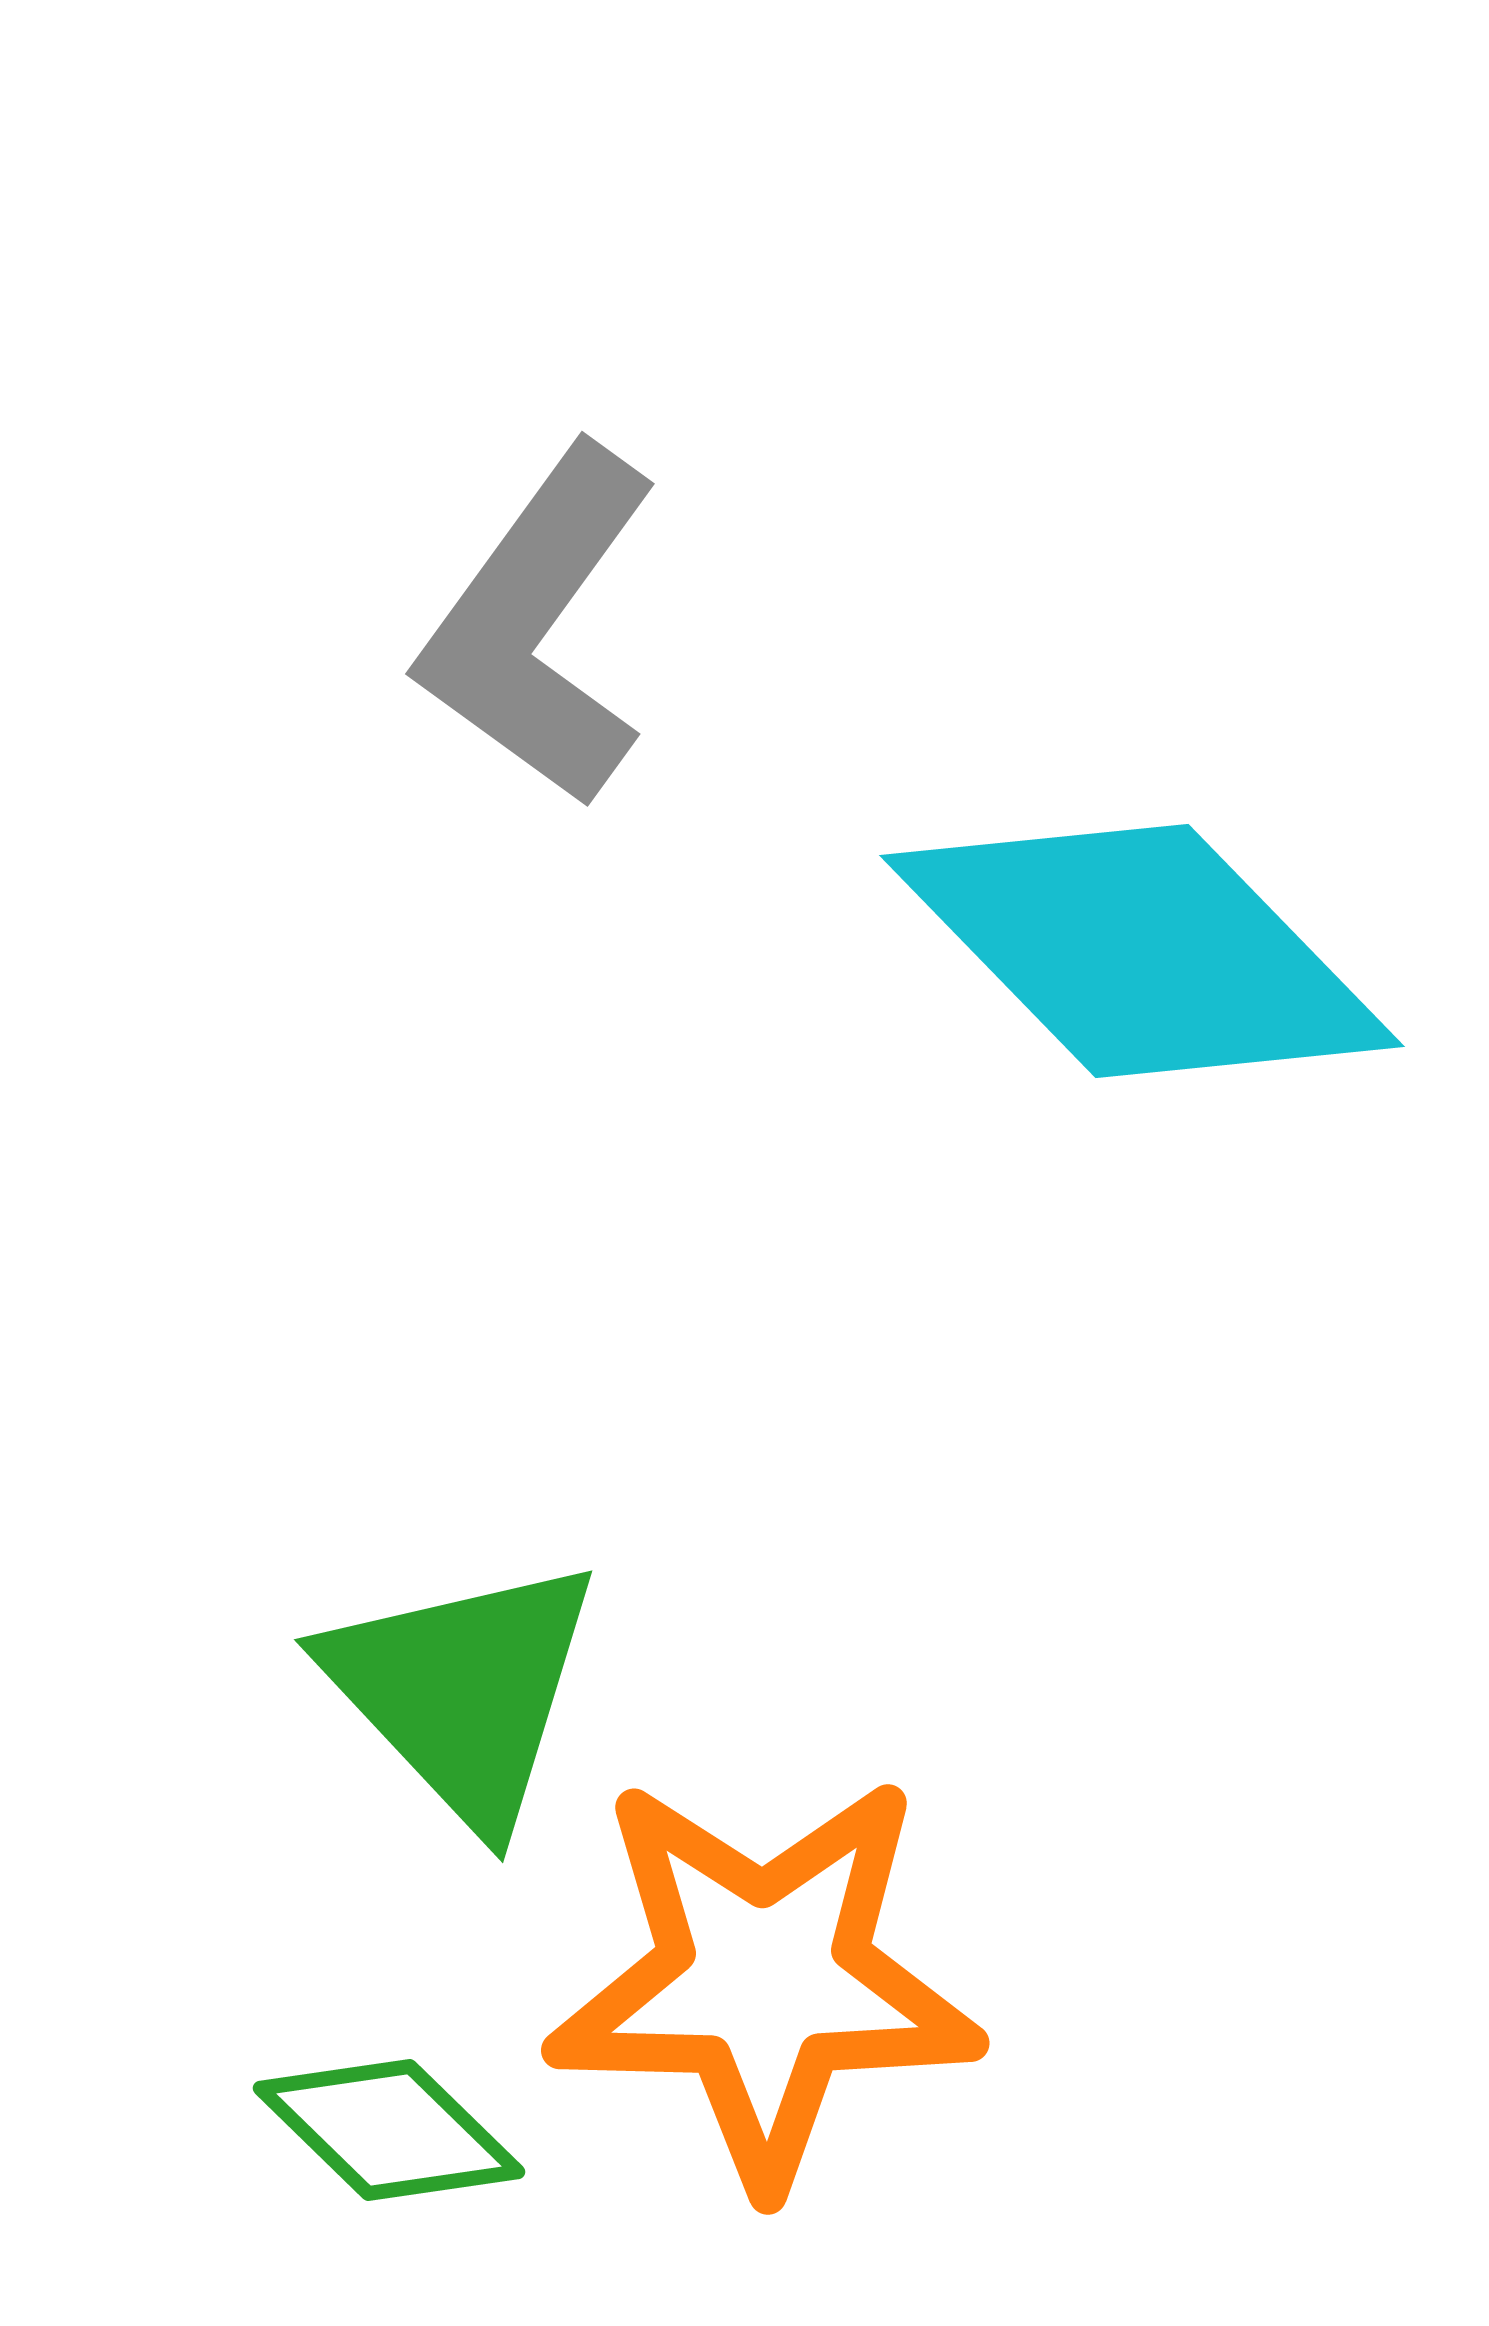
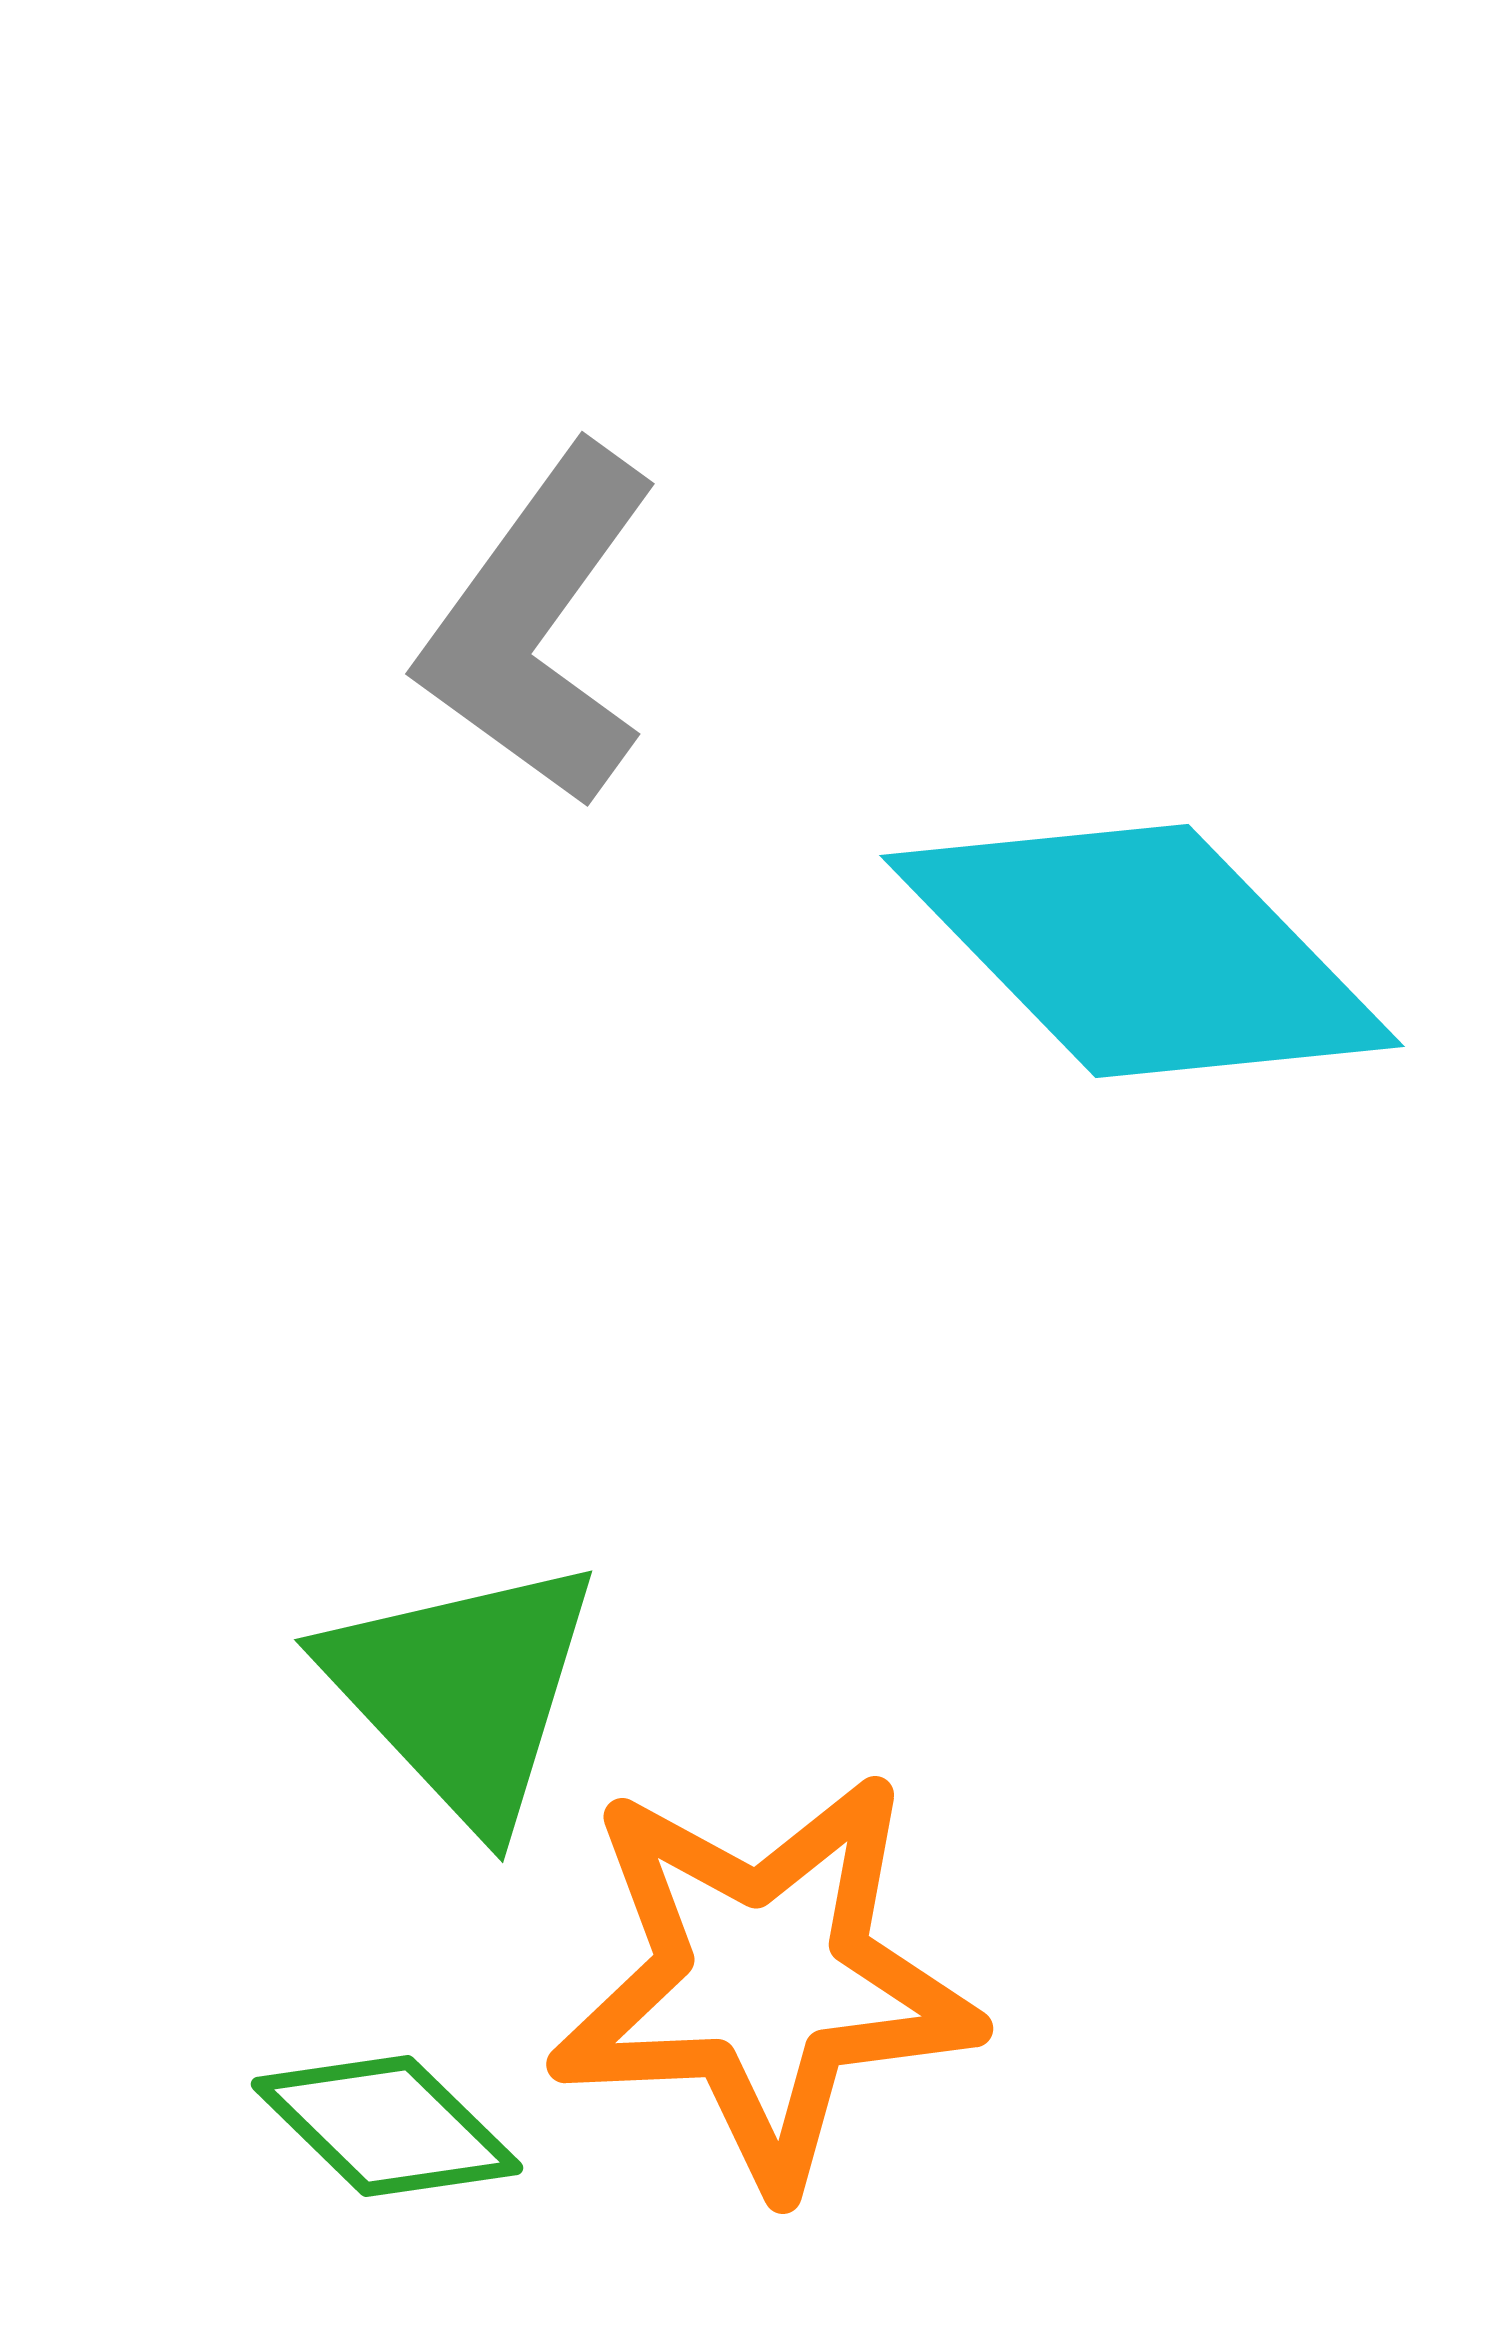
orange star: rotated 4 degrees counterclockwise
green diamond: moved 2 px left, 4 px up
